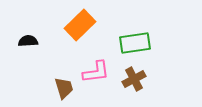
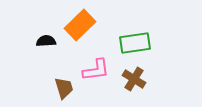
black semicircle: moved 18 px right
pink L-shape: moved 2 px up
brown cross: rotated 30 degrees counterclockwise
